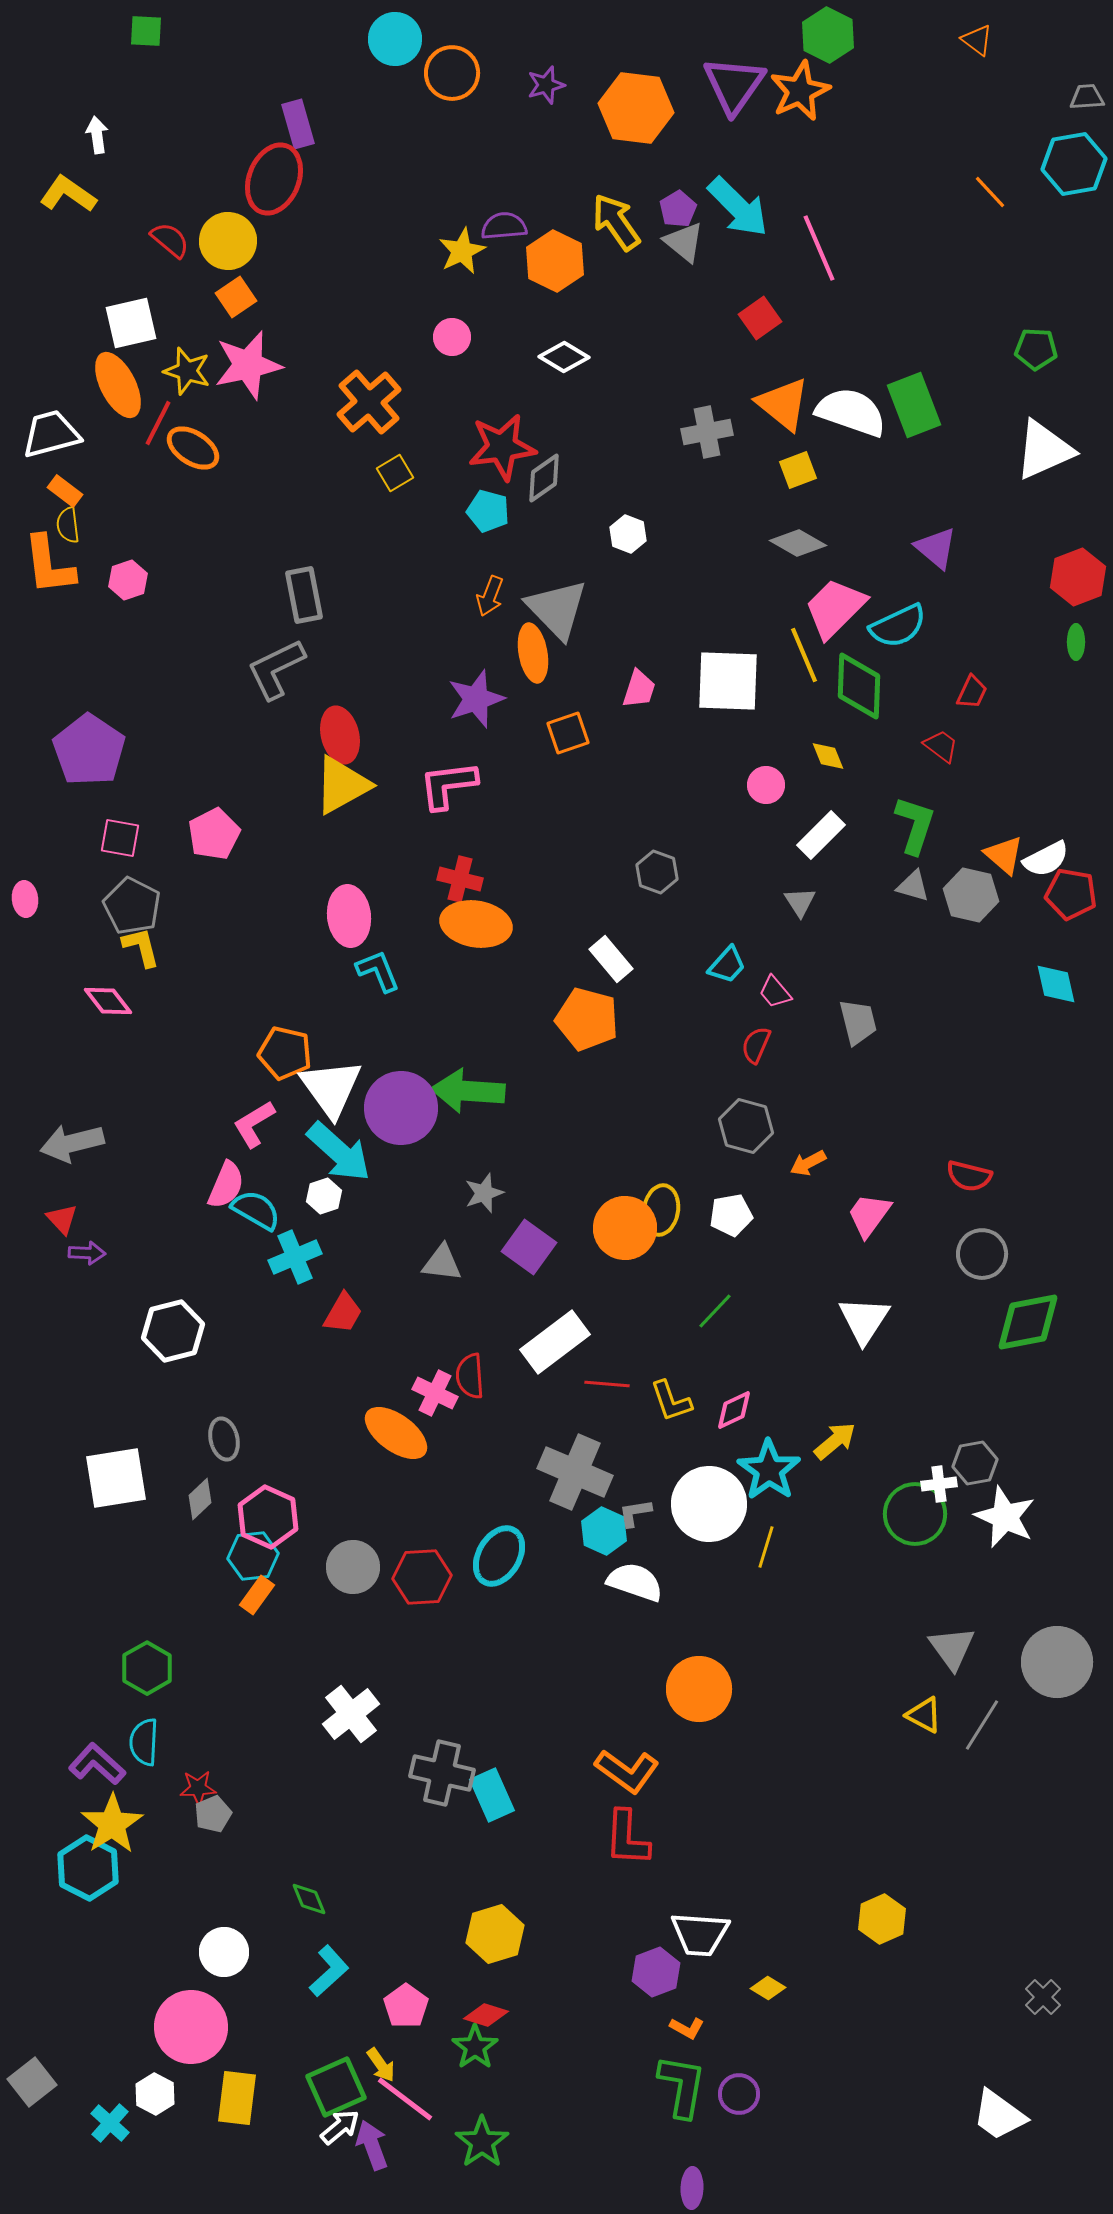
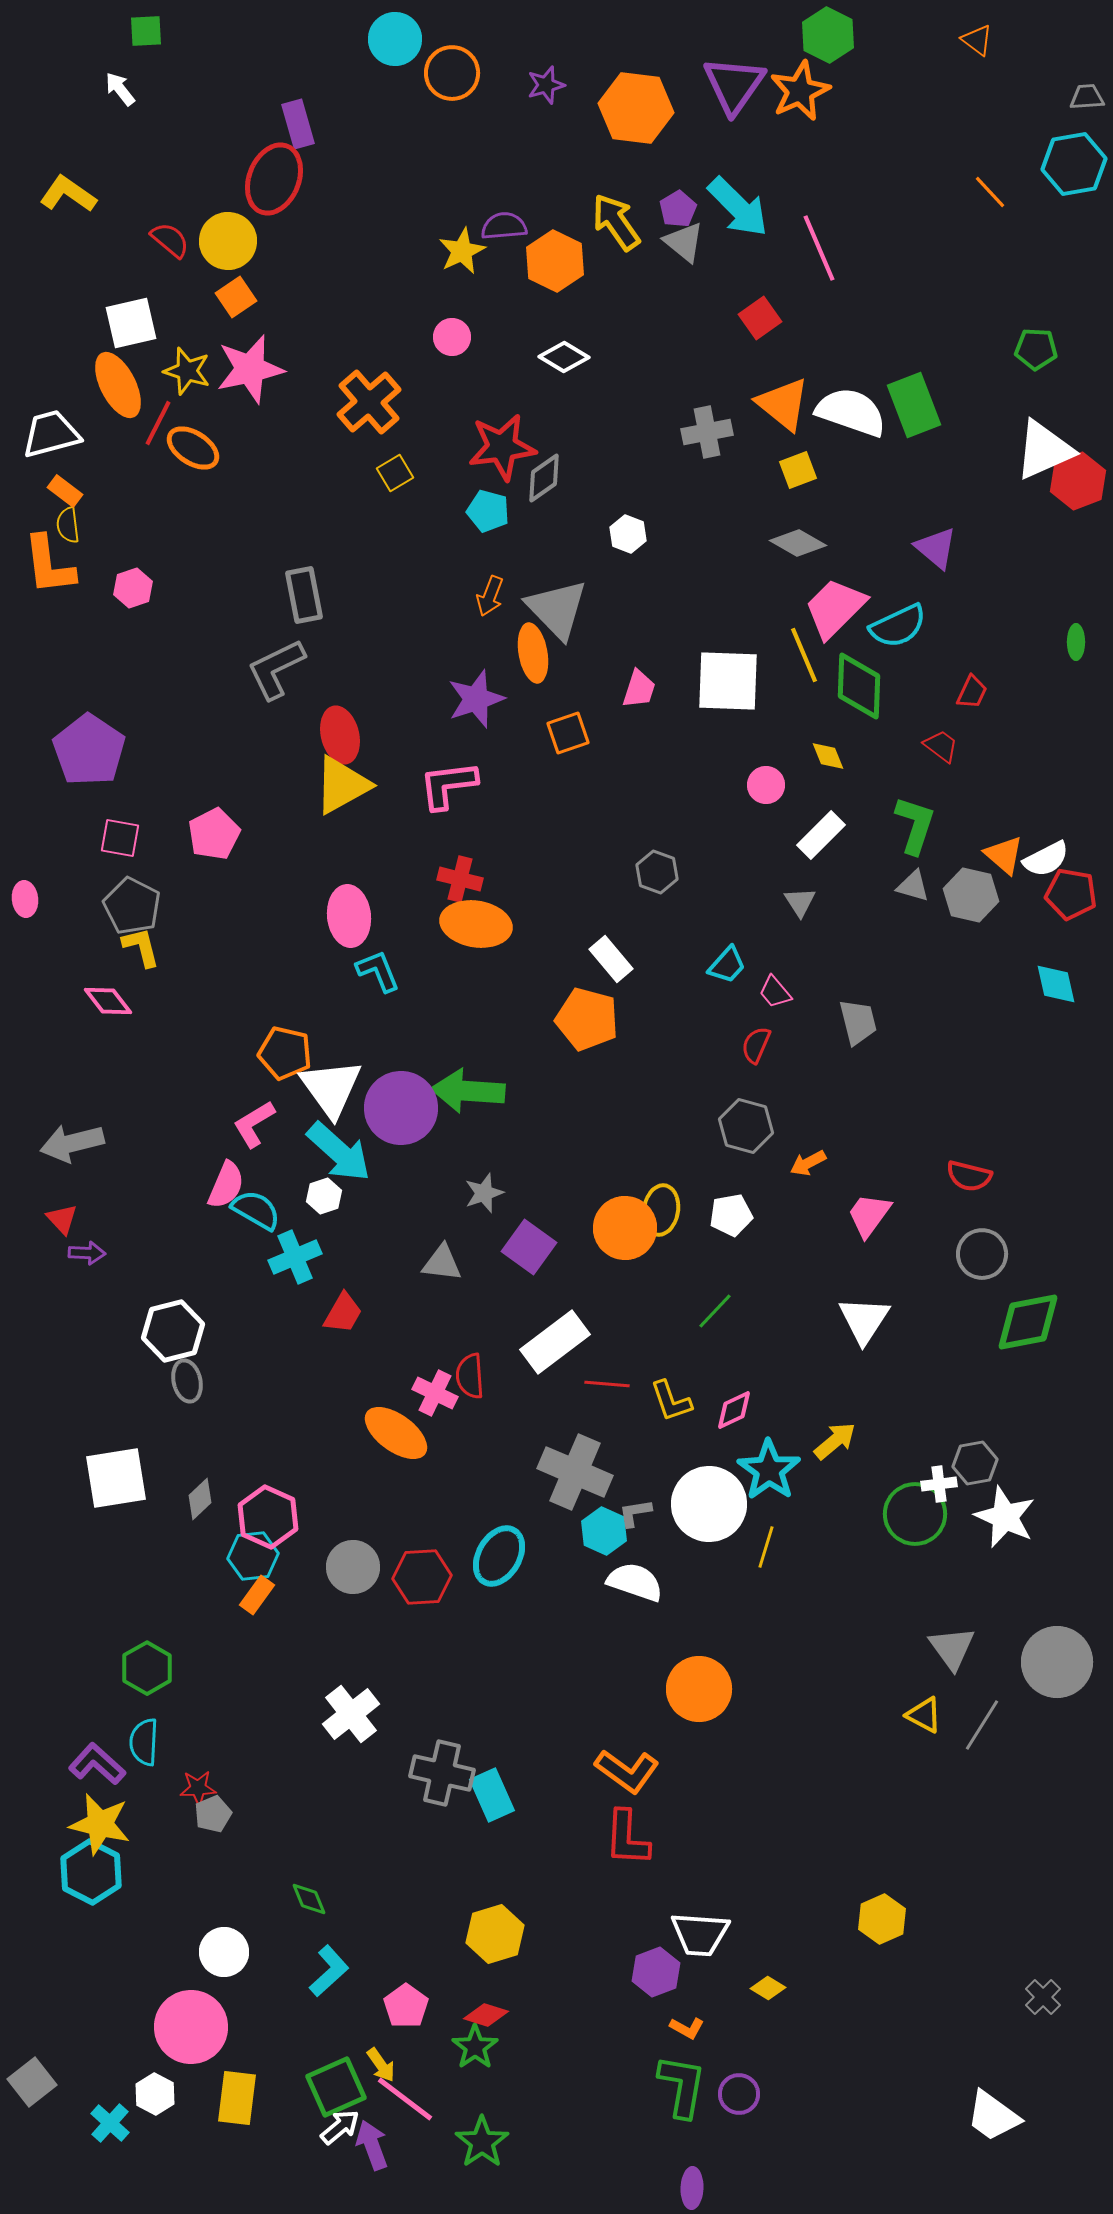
green square at (146, 31): rotated 6 degrees counterclockwise
white arrow at (97, 135): moved 23 px right, 46 px up; rotated 30 degrees counterclockwise
pink star at (248, 365): moved 2 px right, 4 px down
red hexagon at (1078, 577): moved 96 px up
pink hexagon at (128, 580): moved 5 px right, 8 px down
gray ellipse at (224, 1439): moved 37 px left, 58 px up
yellow star at (112, 1824): moved 12 px left; rotated 26 degrees counterclockwise
cyan hexagon at (88, 1868): moved 3 px right, 4 px down
white trapezoid at (999, 2115): moved 6 px left, 1 px down
